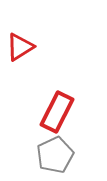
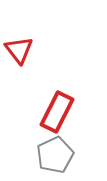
red triangle: moved 1 px left, 3 px down; rotated 36 degrees counterclockwise
